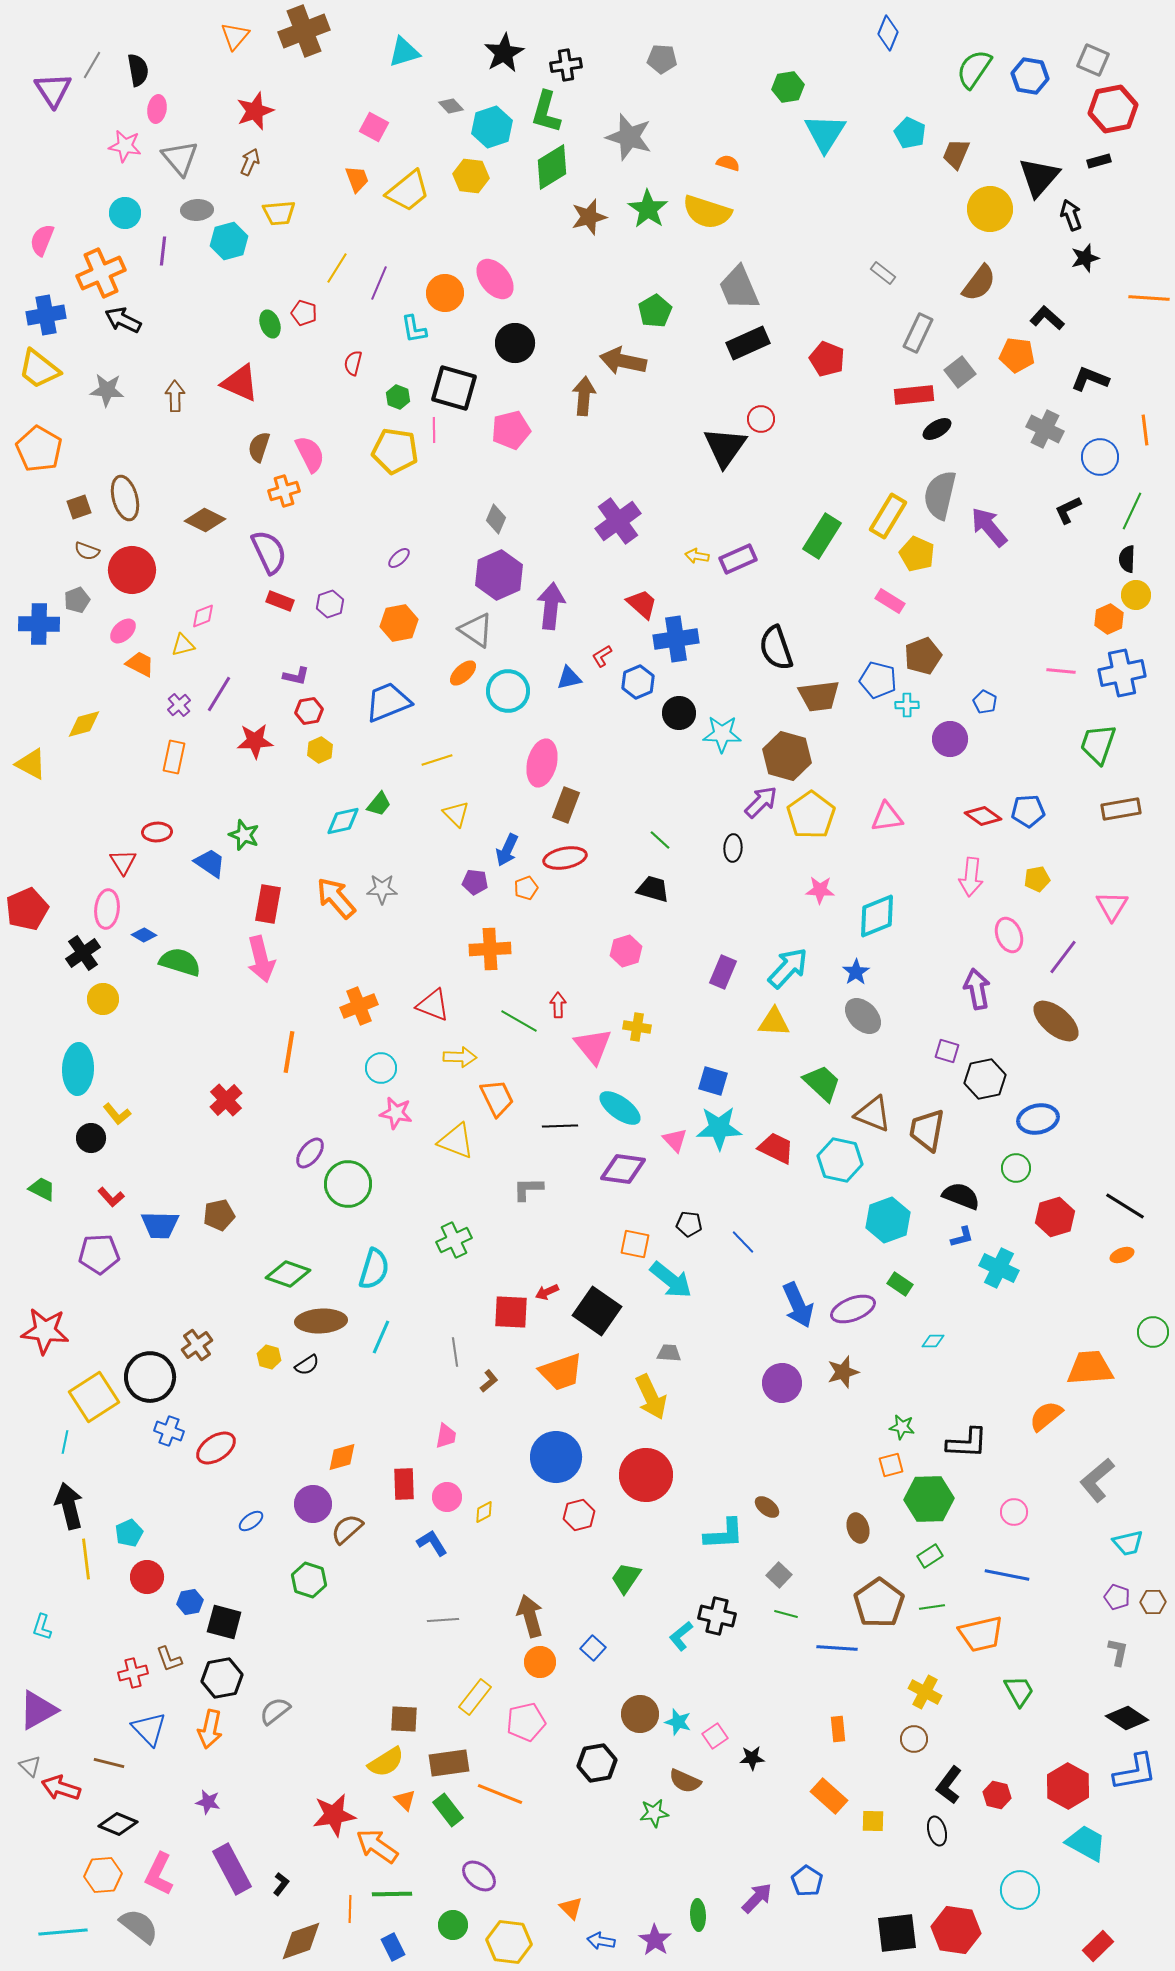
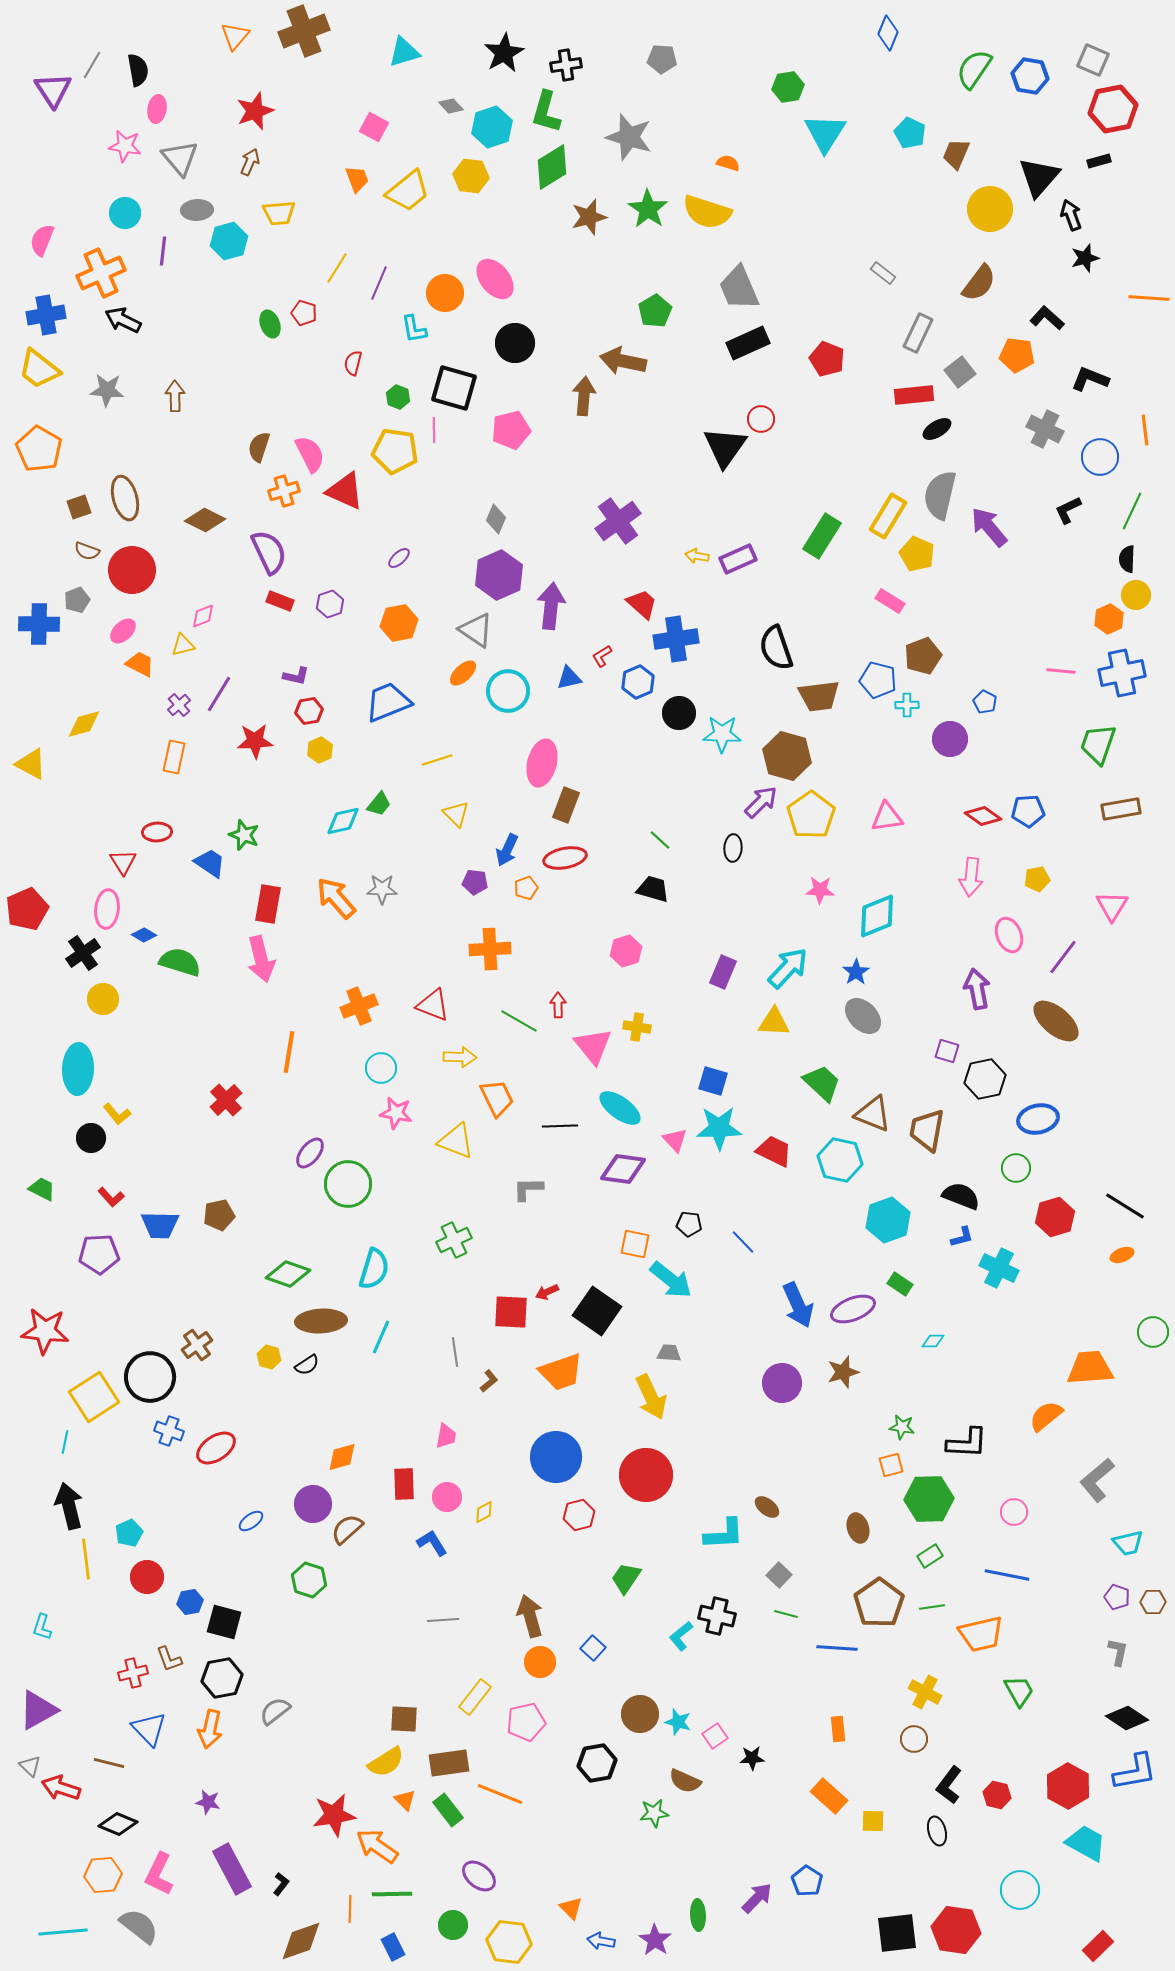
red triangle at (240, 383): moved 105 px right, 108 px down
red trapezoid at (776, 1148): moved 2 px left, 3 px down
